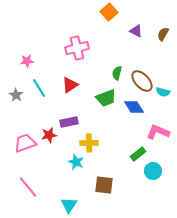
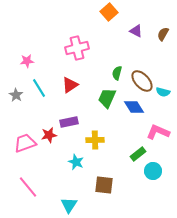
green trapezoid: moved 1 px right; rotated 135 degrees clockwise
yellow cross: moved 6 px right, 3 px up
